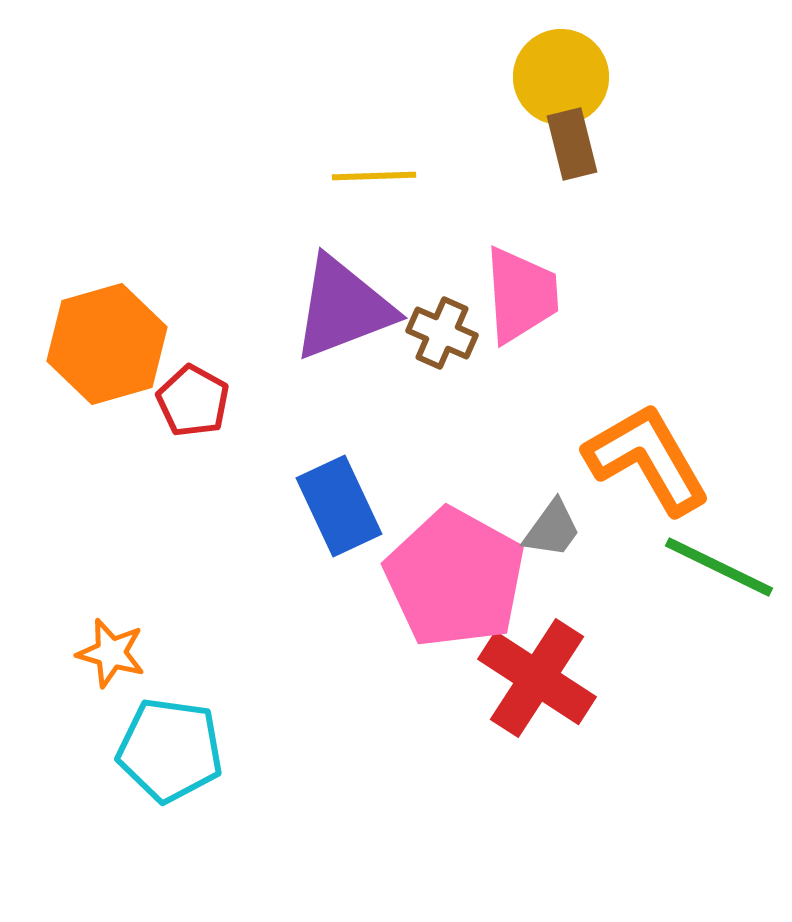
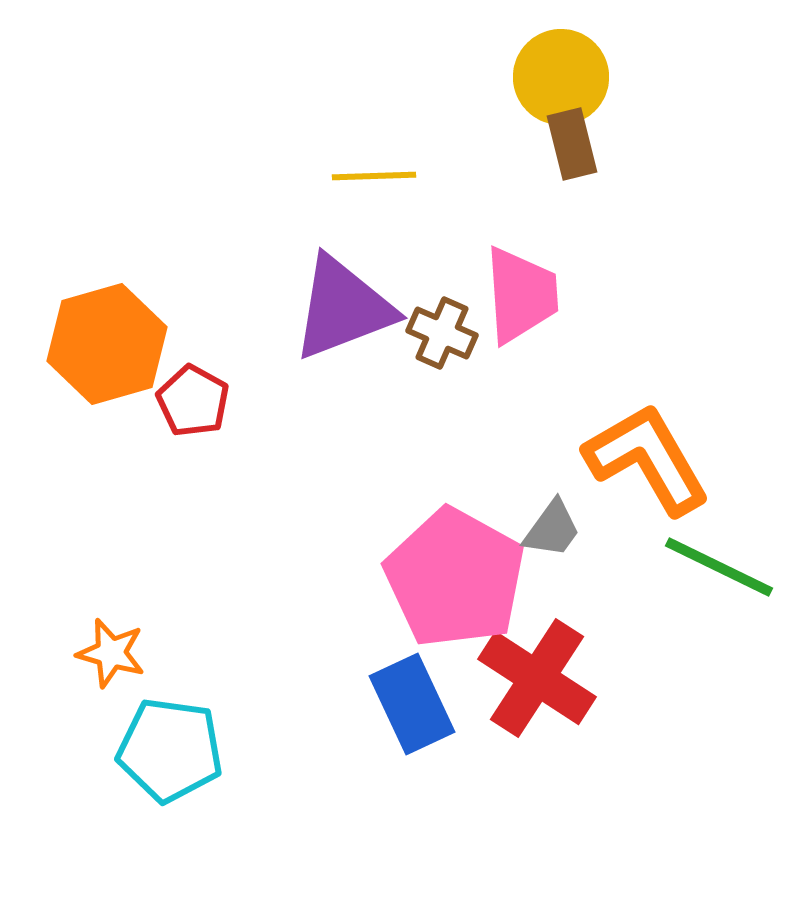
blue rectangle: moved 73 px right, 198 px down
